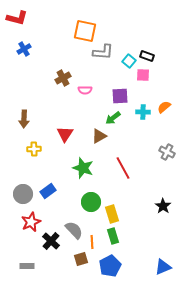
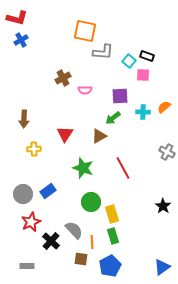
blue cross: moved 3 px left, 9 px up
brown square: rotated 24 degrees clockwise
blue triangle: moved 1 px left; rotated 12 degrees counterclockwise
